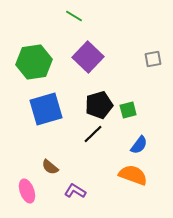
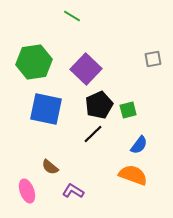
green line: moved 2 px left
purple square: moved 2 px left, 12 px down
black pentagon: rotated 8 degrees counterclockwise
blue square: rotated 28 degrees clockwise
purple L-shape: moved 2 px left
